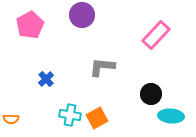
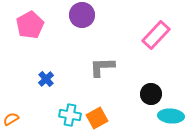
gray L-shape: rotated 8 degrees counterclockwise
orange semicircle: rotated 147 degrees clockwise
